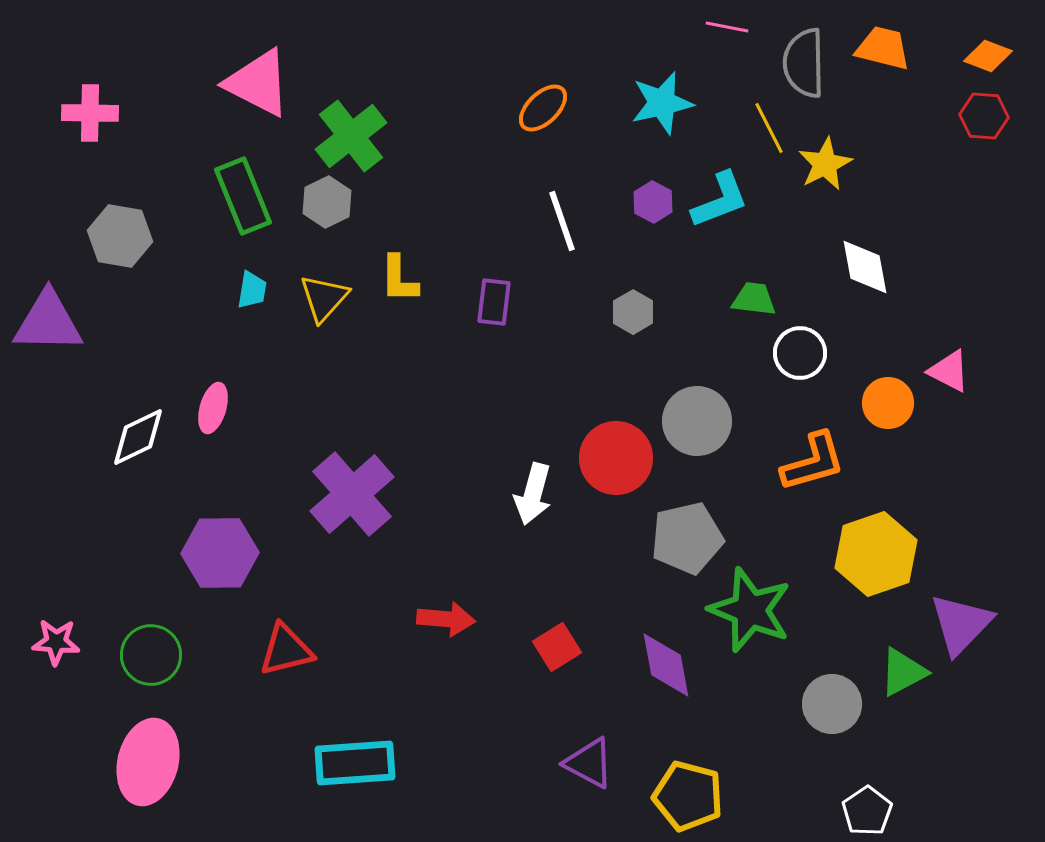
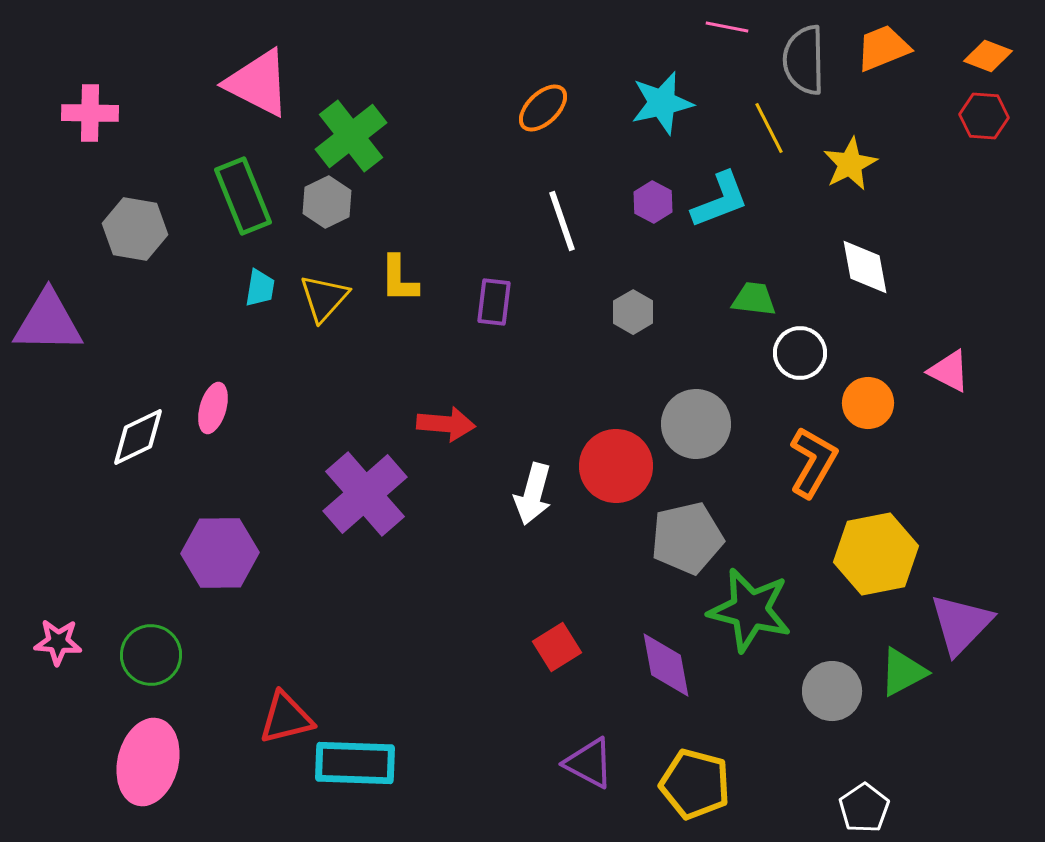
orange trapezoid at (883, 48): rotated 36 degrees counterclockwise
gray semicircle at (804, 63): moved 3 px up
yellow star at (825, 164): moved 25 px right
gray hexagon at (120, 236): moved 15 px right, 7 px up
cyan trapezoid at (252, 290): moved 8 px right, 2 px up
orange circle at (888, 403): moved 20 px left
gray circle at (697, 421): moved 1 px left, 3 px down
red circle at (616, 458): moved 8 px down
orange L-shape at (813, 462): rotated 44 degrees counterclockwise
purple cross at (352, 494): moved 13 px right
yellow hexagon at (876, 554): rotated 8 degrees clockwise
green star at (750, 610): rotated 8 degrees counterclockwise
red arrow at (446, 619): moved 195 px up
pink star at (56, 642): moved 2 px right
red triangle at (286, 650): moved 68 px down
gray circle at (832, 704): moved 13 px up
cyan rectangle at (355, 763): rotated 6 degrees clockwise
yellow pentagon at (688, 796): moved 7 px right, 12 px up
white pentagon at (867, 811): moved 3 px left, 3 px up
